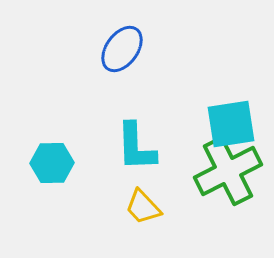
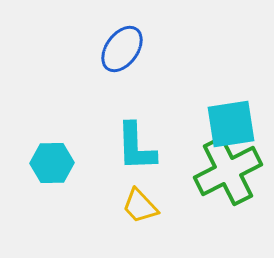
yellow trapezoid: moved 3 px left, 1 px up
